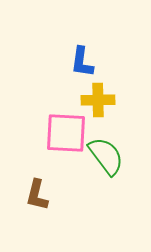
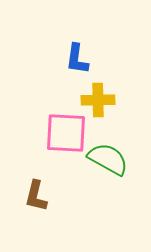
blue L-shape: moved 5 px left, 3 px up
green semicircle: moved 2 px right, 3 px down; rotated 24 degrees counterclockwise
brown L-shape: moved 1 px left, 1 px down
